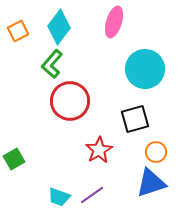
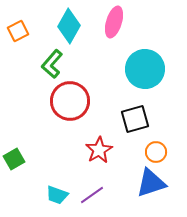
cyan diamond: moved 10 px right, 1 px up; rotated 8 degrees counterclockwise
cyan trapezoid: moved 2 px left, 2 px up
